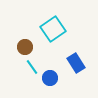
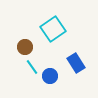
blue circle: moved 2 px up
